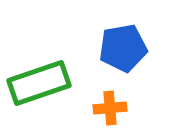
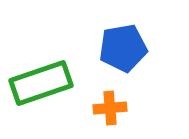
green rectangle: moved 2 px right
